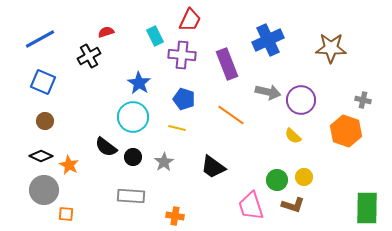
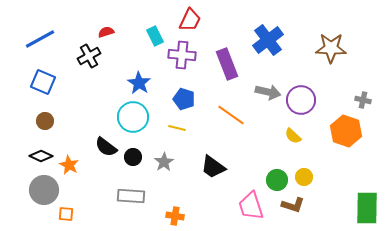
blue cross: rotated 12 degrees counterclockwise
